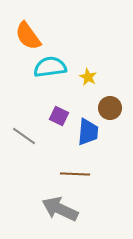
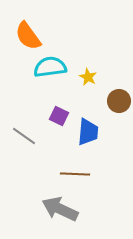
brown circle: moved 9 px right, 7 px up
